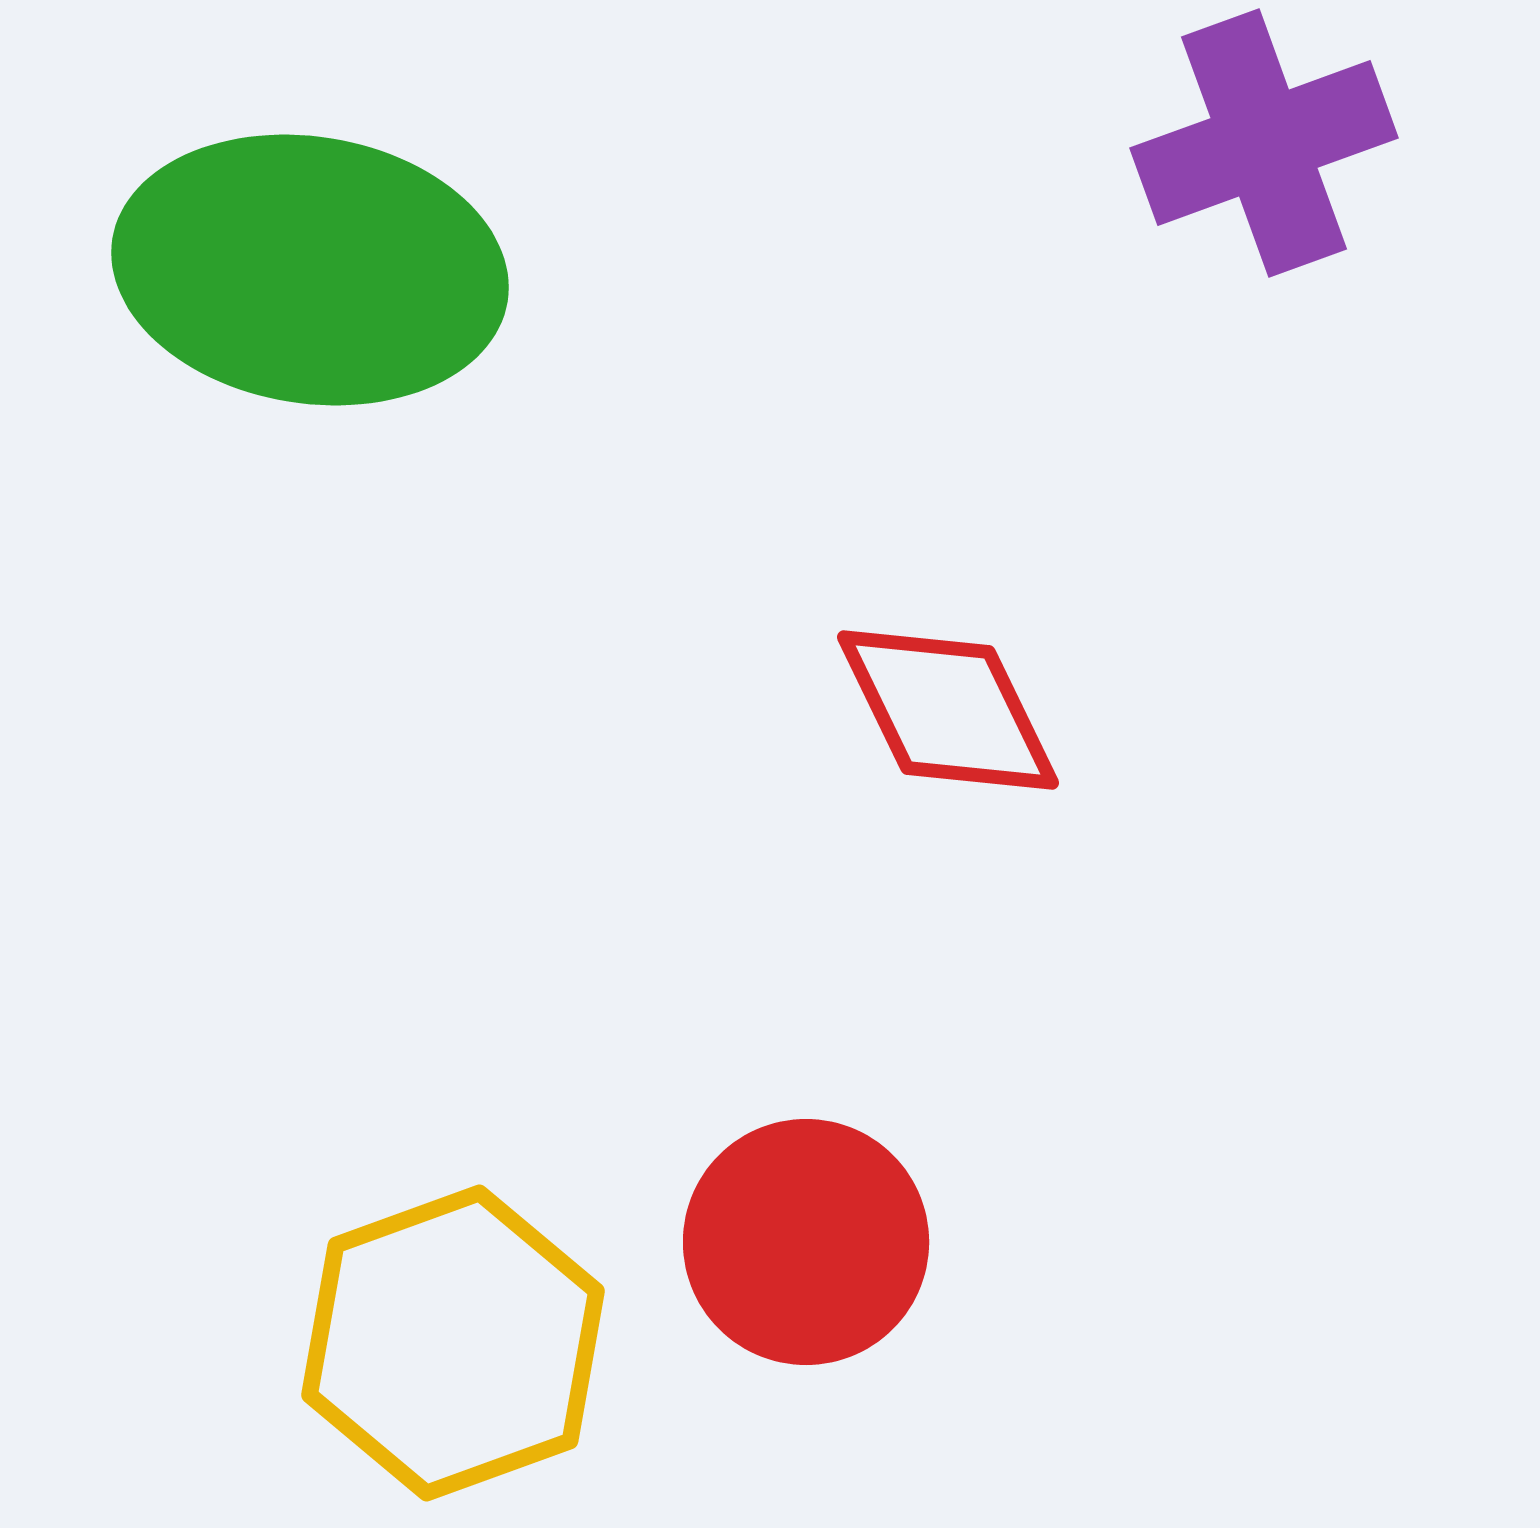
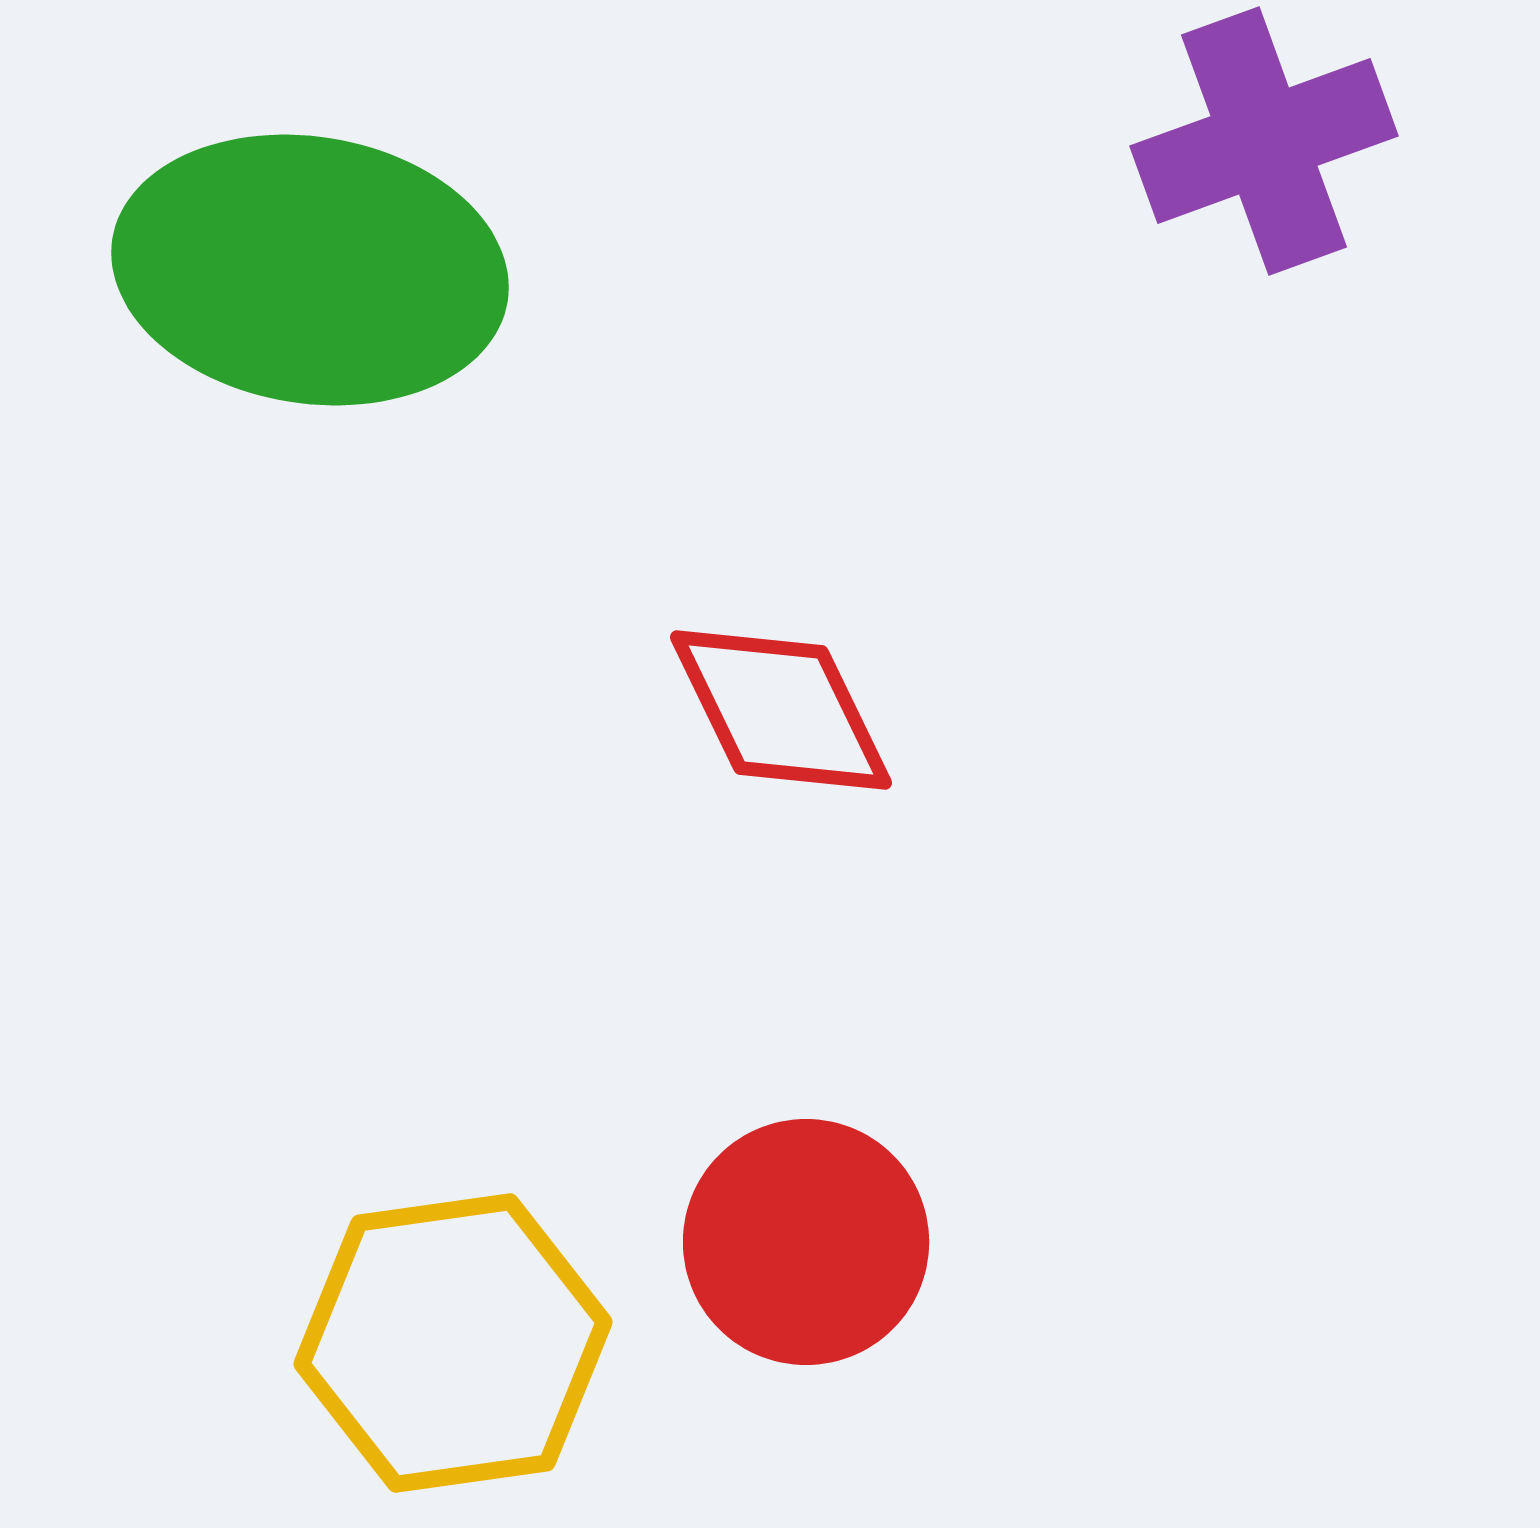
purple cross: moved 2 px up
red diamond: moved 167 px left
yellow hexagon: rotated 12 degrees clockwise
